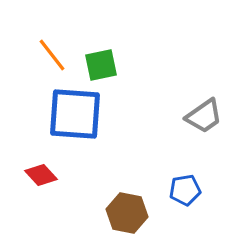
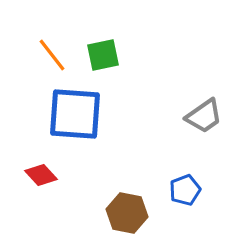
green square: moved 2 px right, 10 px up
blue pentagon: rotated 12 degrees counterclockwise
